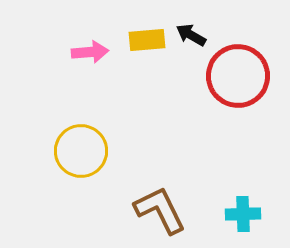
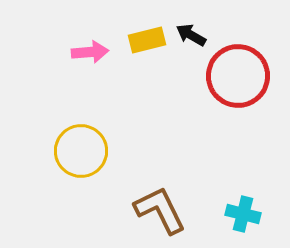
yellow rectangle: rotated 9 degrees counterclockwise
cyan cross: rotated 16 degrees clockwise
